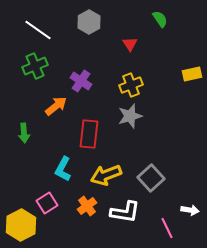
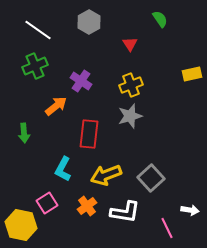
yellow hexagon: rotated 20 degrees counterclockwise
